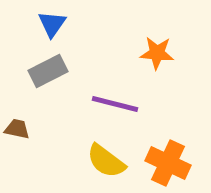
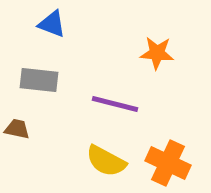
blue triangle: rotated 44 degrees counterclockwise
gray rectangle: moved 9 px left, 9 px down; rotated 33 degrees clockwise
yellow semicircle: rotated 9 degrees counterclockwise
